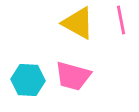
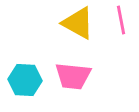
pink trapezoid: rotated 9 degrees counterclockwise
cyan hexagon: moved 3 px left
